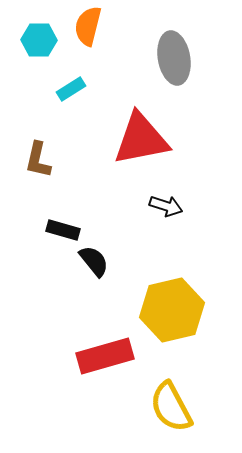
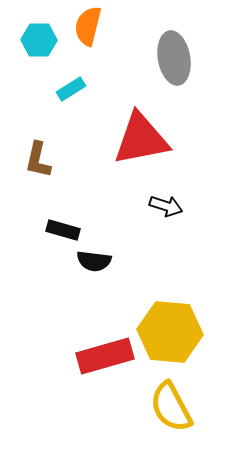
black semicircle: rotated 136 degrees clockwise
yellow hexagon: moved 2 px left, 22 px down; rotated 18 degrees clockwise
